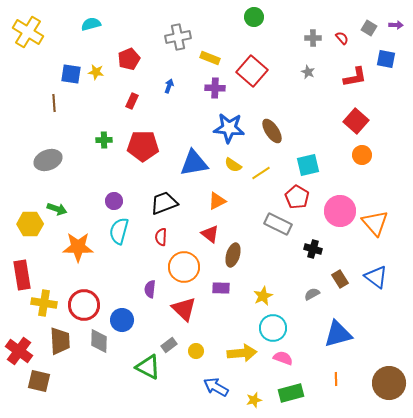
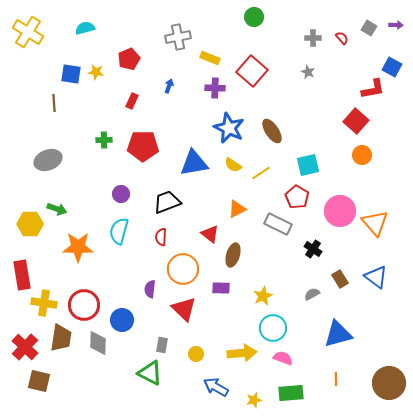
cyan semicircle at (91, 24): moved 6 px left, 4 px down
blue square at (386, 59): moved 6 px right, 8 px down; rotated 18 degrees clockwise
red L-shape at (355, 77): moved 18 px right, 12 px down
blue star at (229, 128): rotated 20 degrees clockwise
purple circle at (114, 201): moved 7 px right, 7 px up
orange triangle at (217, 201): moved 20 px right, 8 px down
black trapezoid at (164, 203): moved 3 px right, 1 px up
black cross at (313, 249): rotated 18 degrees clockwise
orange circle at (184, 267): moved 1 px left, 2 px down
brown trapezoid at (60, 341): moved 1 px right, 3 px up; rotated 12 degrees clockwise
gray diamond at (99, 341): moved 1 px left, 2 px down
gray rectangle at (169, 345): moved 7 px left; rotated 42 degrees counterclockwise
red cross at (19, 351): moved 6 px right, 4 px up; rotated 8 degrees clockwise
yellow circle at (196, 351): moved 3 px down
green triangle at (148, 367): moved 2 px right, 6 px down
green rectangle at (291, 393): rotated 10 degrees clockwise
